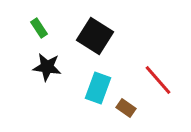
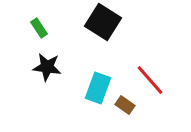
black square: moved 8 px right, 14 px up
red line: moved 8 px left
brown rectangle: moved 1 px left, 3 px up
